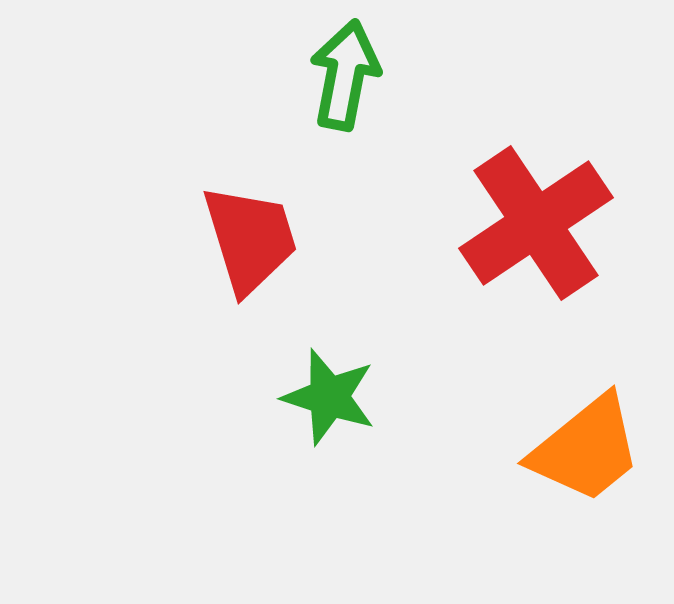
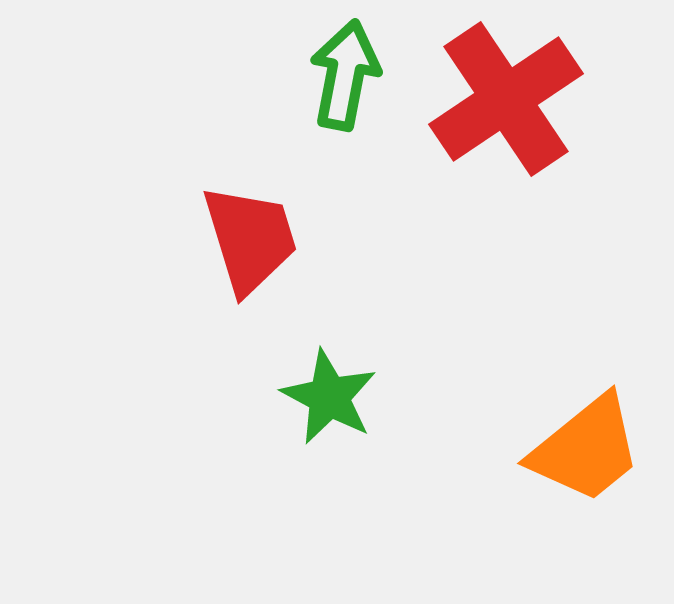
red cross: moved 30 px left, 124 px up
green star: rotated 10 degrees clockwise
